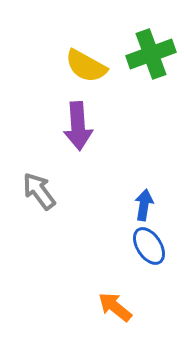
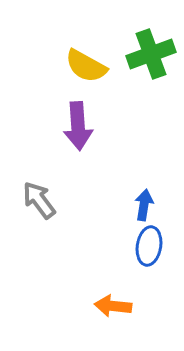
gray arrow: moved 9 px down
blue ellipse: rotated 42 degrees clockwise
orange arrow: moved 2 px left, 1 px up; rotated 33 degrees counterclockwise
